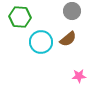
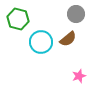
gray circle: moved 4 px right, 3 px down
green hexagon: moved 2 px left, 2 px down; rotated 10 degrees clockwise
pink star: rotated 16 degrees counterclockwise
